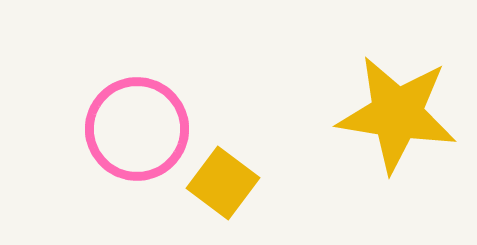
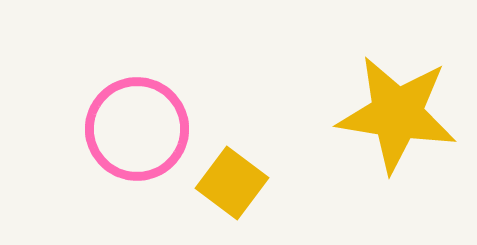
yellow square: moved 9 px right
